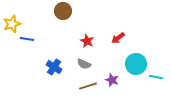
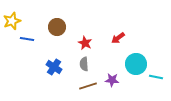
brown circle: moved 6 px left, 16 px down
yellow star: moved 3 px up
red star: moved 2 px left, 2 px down
gray semicircle: rotated 64 degrees clockwise
purple star: rotated 16 degrees counterclockwise
